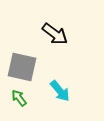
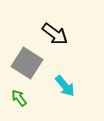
gray square: moved 5 px right, 4 px up; rotated 20 degrees clockwise
cyan arrow: moved 5 px right, 5 px up
